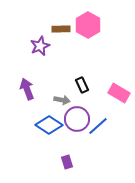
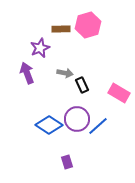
pink hexagon: rotated 15 degrees clockwise
purple star: moved 2 px down
purple arrow: moved 16 px up
gray arrow: moved 3 px right, 27 px up
